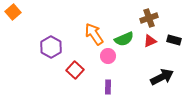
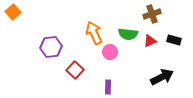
brown cross: moved 3 px right, 4 px up
orange arrow: moved 1 px up; rotated 10 degrees clockwise
green semicircle: moved 4 px right, 5 px up; rotated 30 degrees clockwise
purple hexagon: rotated 25 degrees clockwise
pink circle: moved 2 px right, 4 px up
